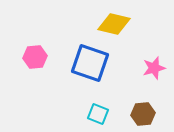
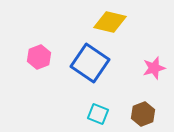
yellow diamond: moved 4 px left, 2 px up
pink hexagon: moved 4 px right; rotated 15 degrees counterclockwise
blue square: rotated 15 degrees clockwise
brown hexagon: rotated 15 degrees counterclockwise
